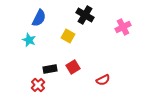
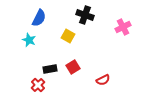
black cross: rotated 12 degrees counterclockwise
